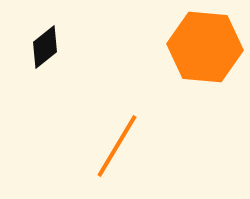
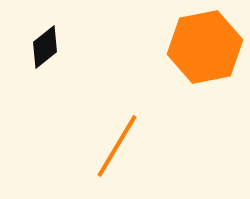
orange hexagon: rotated 16 degrees counterclockwise
